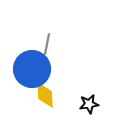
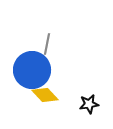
blue circle: moved 1 px down
yellow diamond: rotated 40 degrees counterclockwise
